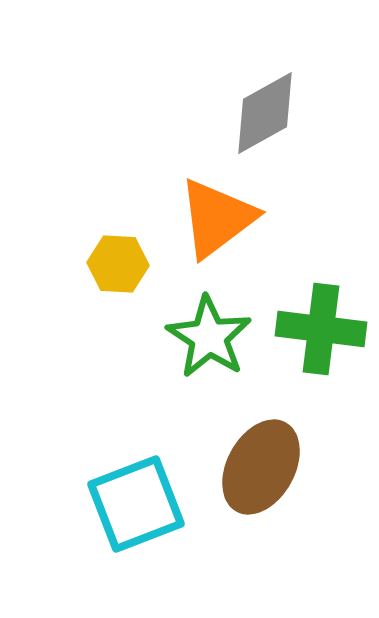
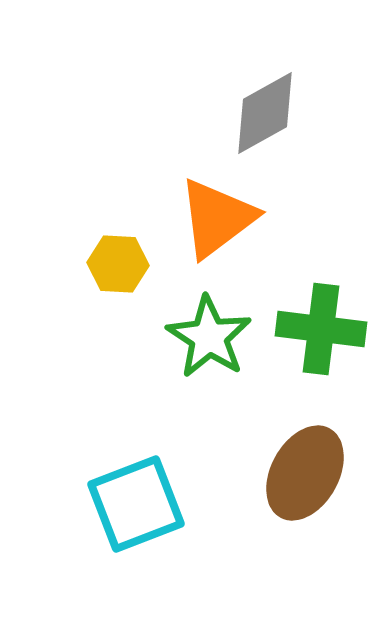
brown ellipse: moved 44 px right, 6 px down
